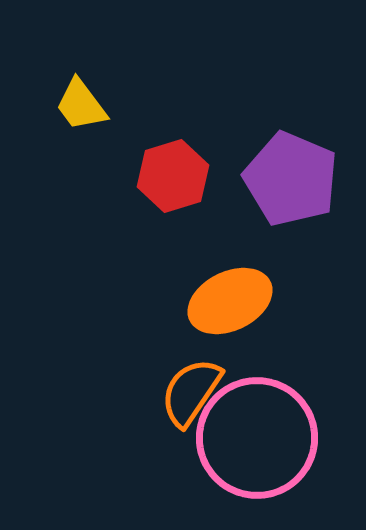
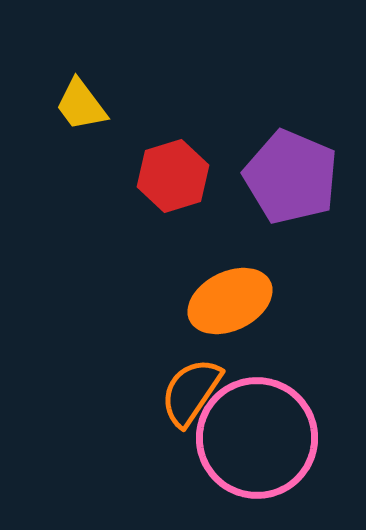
purple pentagon: moved 2 px up
